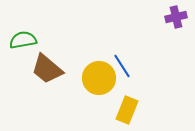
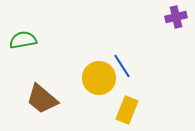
brown trapezoid: moved 5 px left, 30 px down
